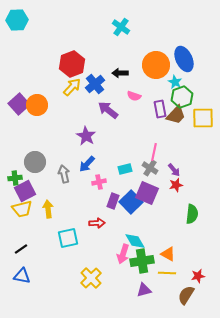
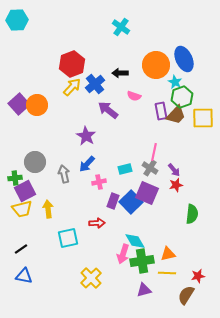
purple rectangle at (160, 109): moved 1 px right, 2 px down
orange triangle at (168, 254): rotated 42 degrees counterclockwise
blue triangle at (22, 276): moved 2 px right
